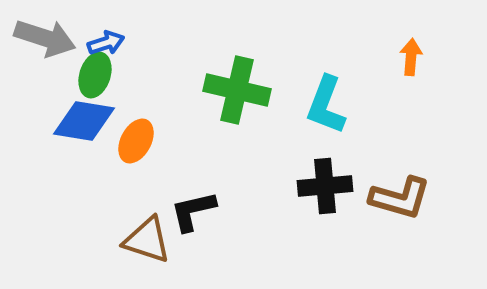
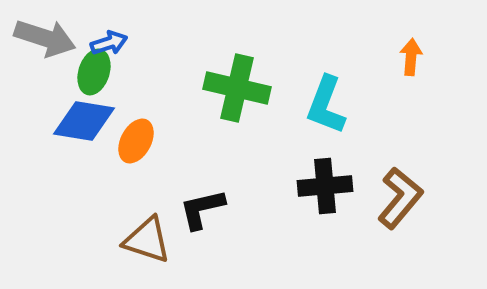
blue arrow: moved 3 px right
green ellipse: moved 1 px left, 3 px up
green cross: moved 2 px up
brown L-shape: rotated 66 degrees counterclockwise
black L-shape: moved 9 px right, 2 px up
